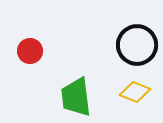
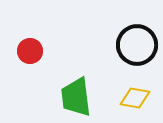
yellow diamond: moved 6 px down; rotated 12 degrees counterclockwise
